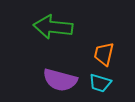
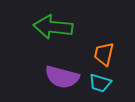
purple semicircle: moved 2 px right, 3 px up
